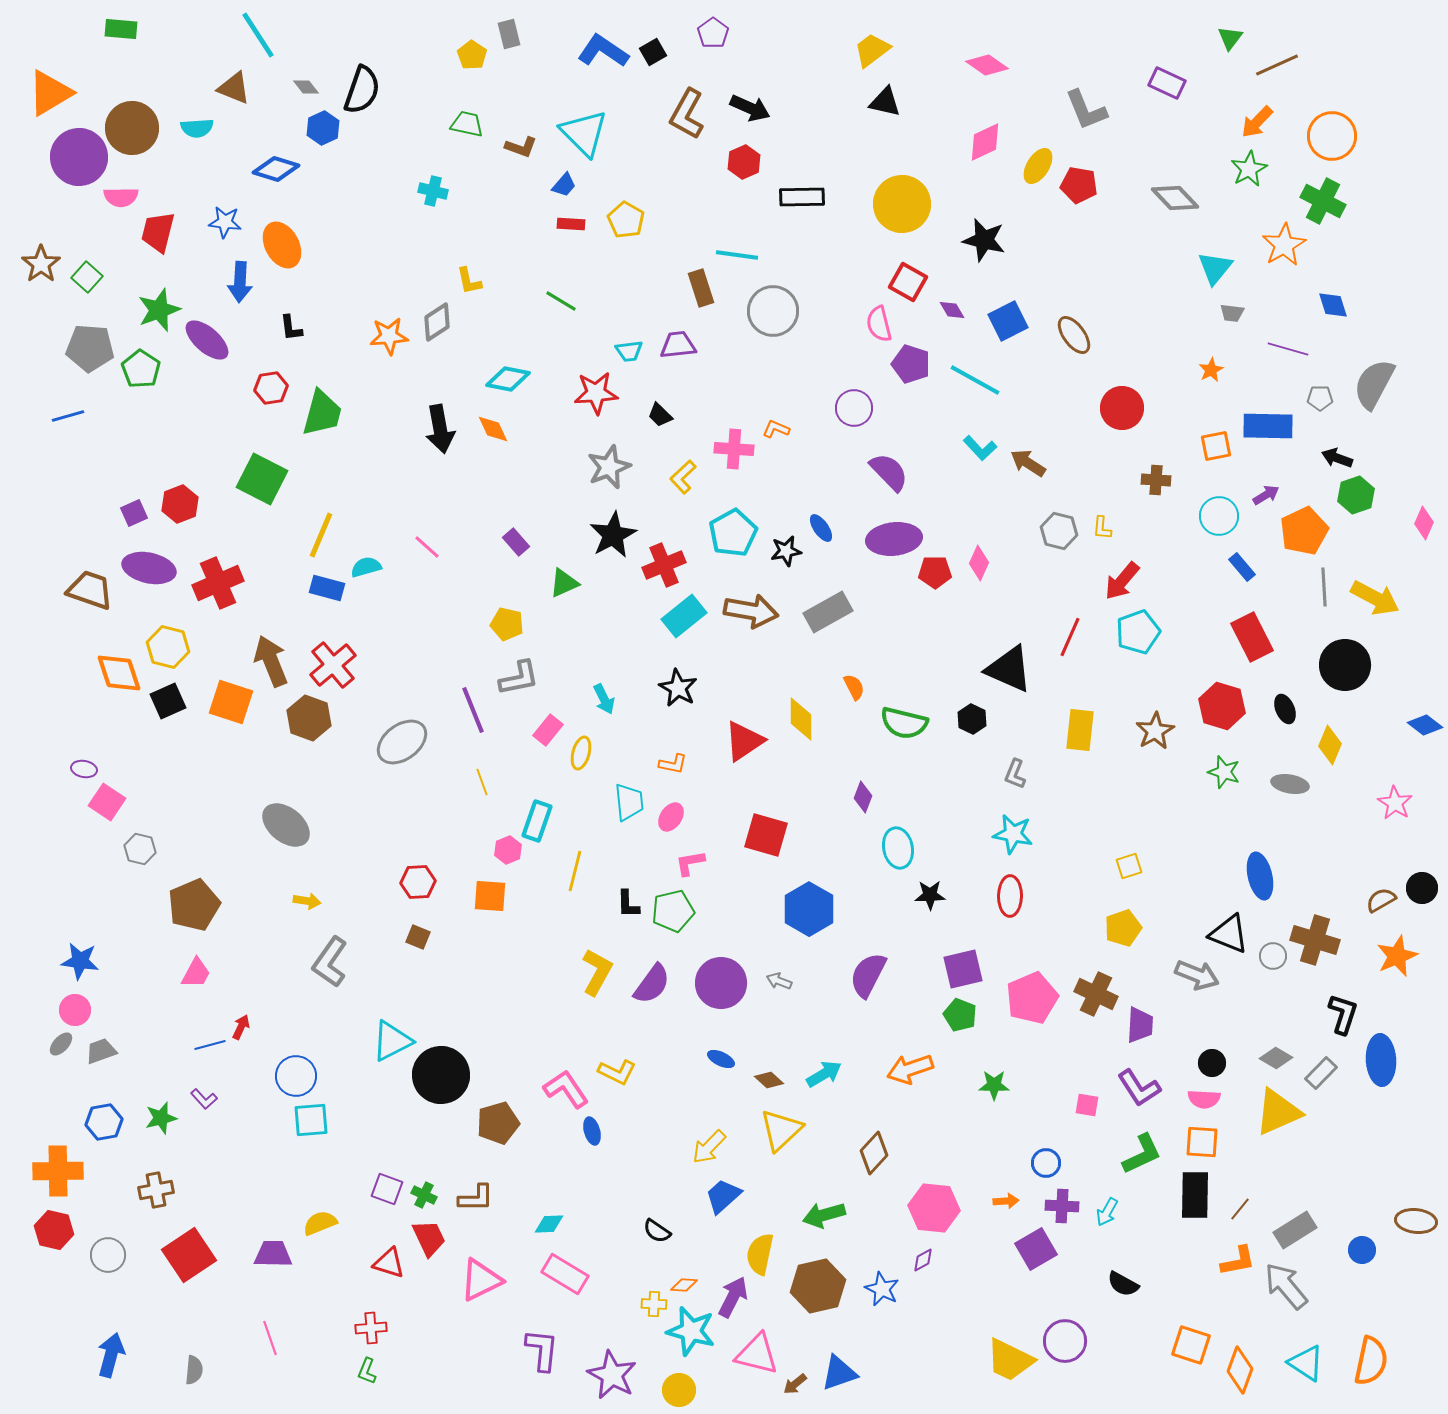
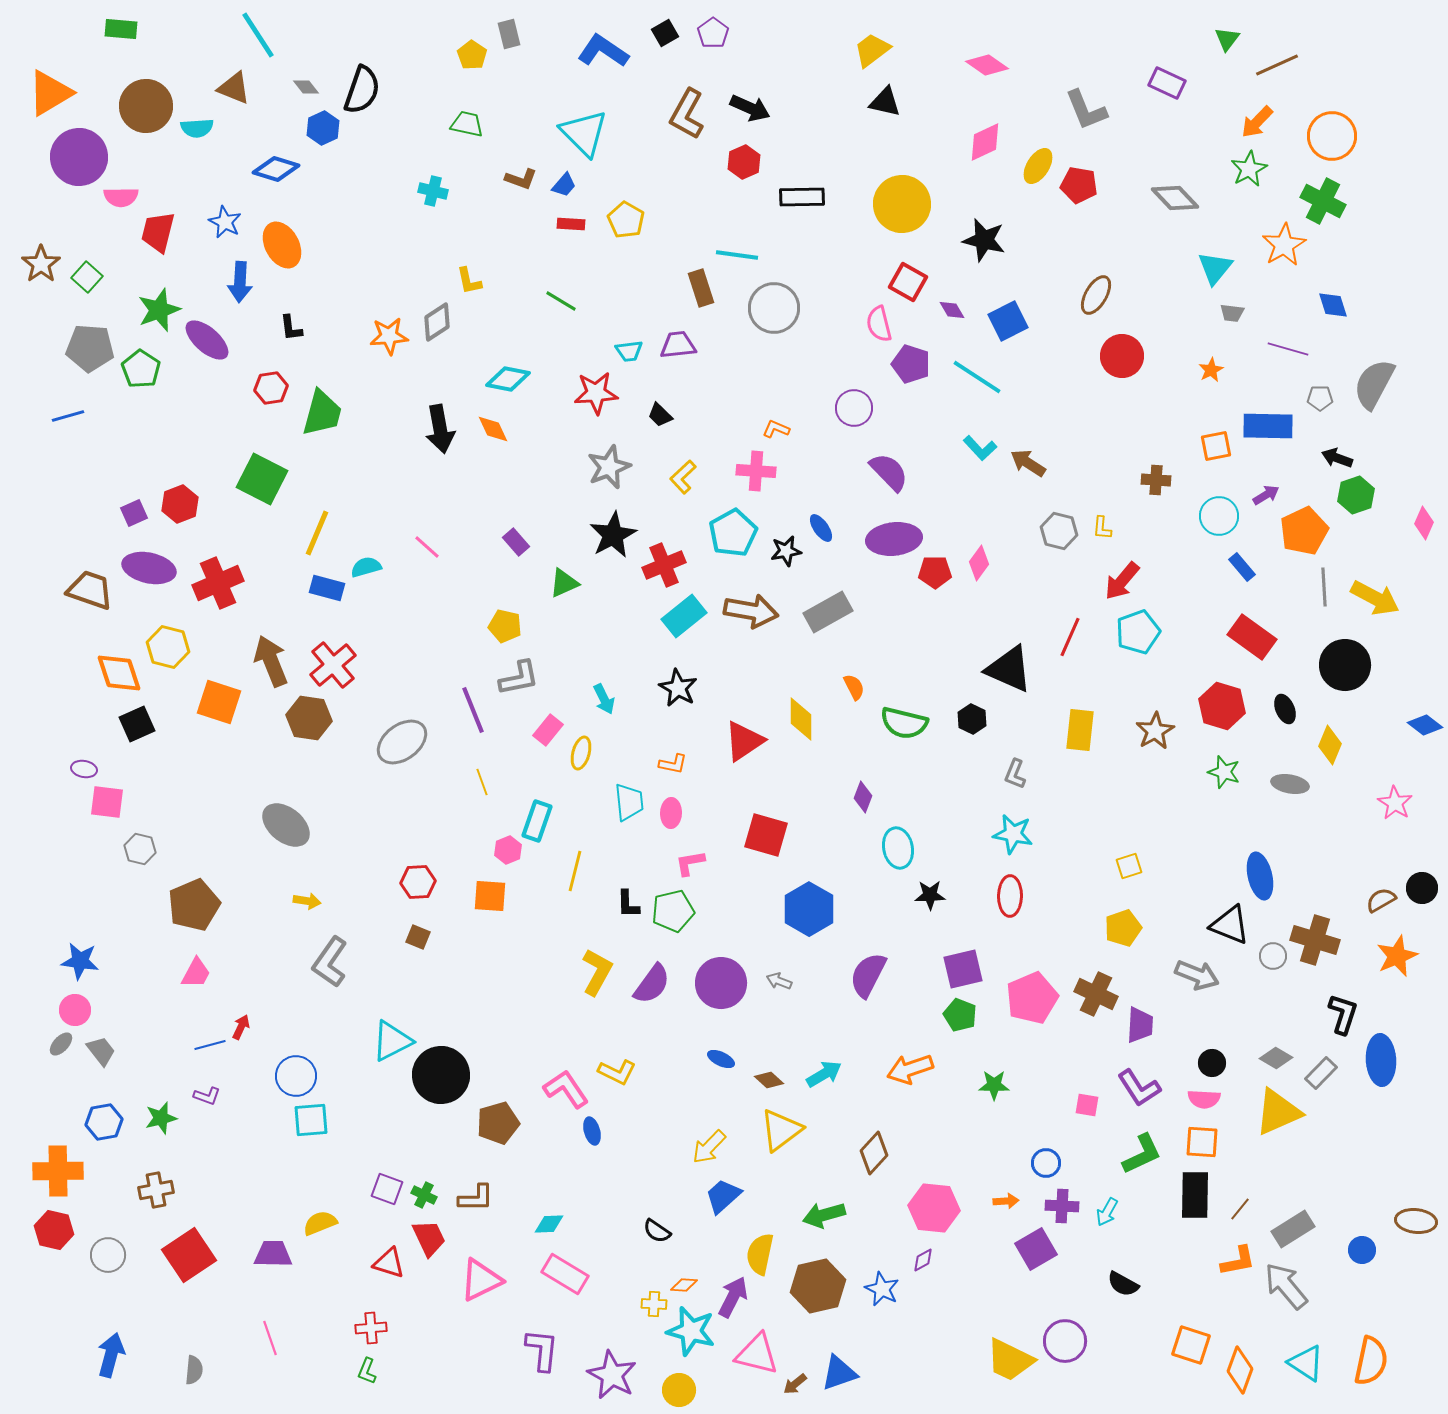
green triangle at (1230, 38): moved 3 px left, 1 px down
black square at (653, 52): moved 12 px right, 19 px up
brown circle at (132, 128): moved 14 px right, 22 px up
brown L-shape at (521, 147): moved 32 px down
blue star at (225, 222): rotated 20 degrees clockwise
gray circle at (773, 311): moved 1 px right, 3 px up
brown ellipse at (1074, 335): moved 22 px right, 40 px up; rotated 66 degrees clockwise
cyan line at (975, 380): moved 2 px right, 3 px up; rotated 4 degrees clockwise
red circle at (1122, 408): moved 52 px up
pink cross at (734, 449): moved 22 px right, 22 px down
yellow line at (321, 535): moved 4 px left, 2 px up
pink diamond at (979, 563): rotated 12 degrees clockwise
yellow pentagon at (507, 624): moved 2 px left, 2 px down
red rectangle at (1252, 637): rotated 27 degrees counterclockwise
black square at (168, 701): moved 31 px left, 23 px down
orange square at (231, 702): moved 12 px left
brown hexagon at (309, 718): rotated 12 degrees counterclockwise
pink square at (107, 802): rotated 27 degrees counterclockwise
pink ellipse at (671, 817): moved 4 px up; rotated 32 degrees counterclockwise
black triangle at (1229, 934): moved 1 px right, 9 px up
gray trapezoid at (101, 1051): rotated 72 degrees clockwise
purple L-shape at (204, 1099): moved 3 px right, 3 px up; rotated 28 degrees counterclockwise
yellow triangle at (781, 1130): rotated 6 degrees clockwise
gray rectangle at (1295, 1230): moved 2 px left, 1 px up
